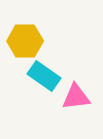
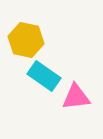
yellow hexagon: moved 1 px right, 1 px up; rotated 12 degrees clockwise
